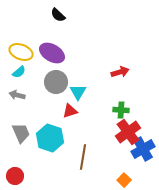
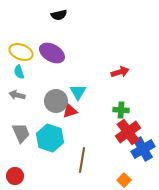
black semicircle: moved 1 px right; rotated 56 degrees counterclockwise
cyan semicircle: rotated 112 degrees clockwise
gray circle: moved 19 px down
brown line: moved 1 px left, 3 px down
